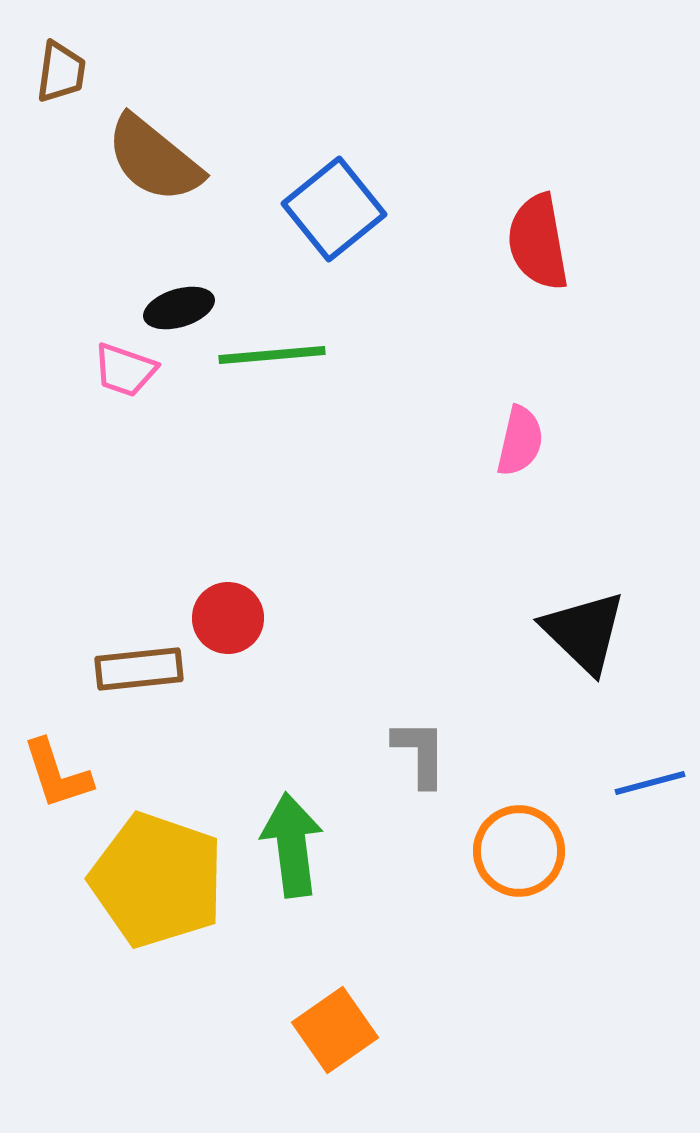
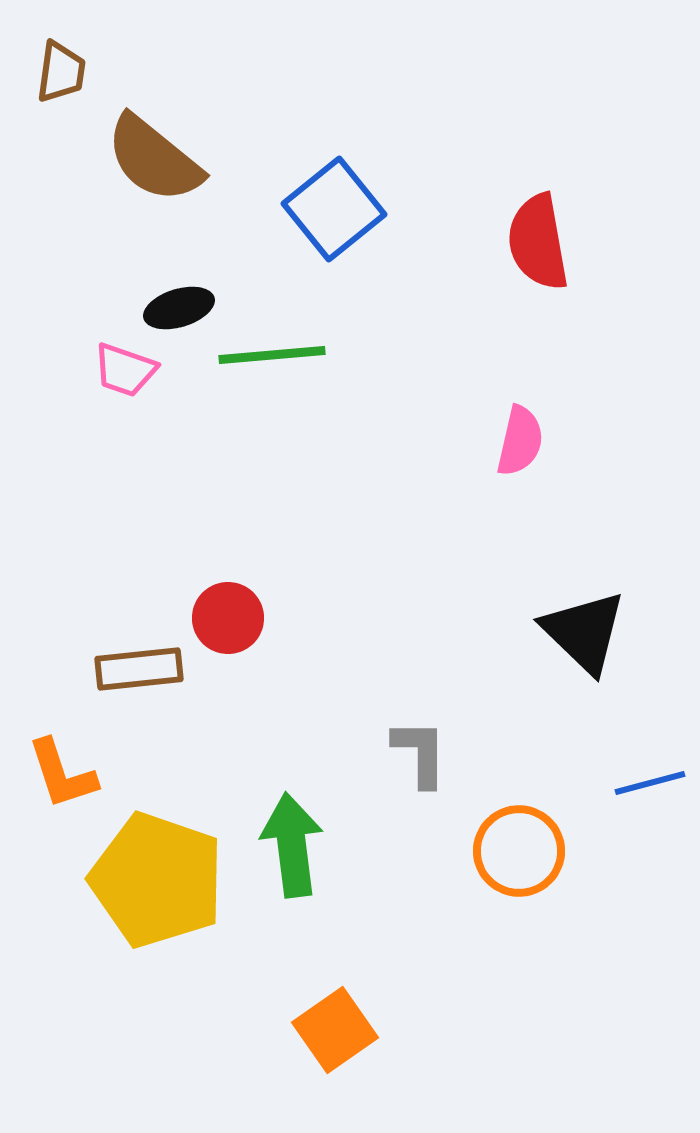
orange L-shape: moved 5 px right
